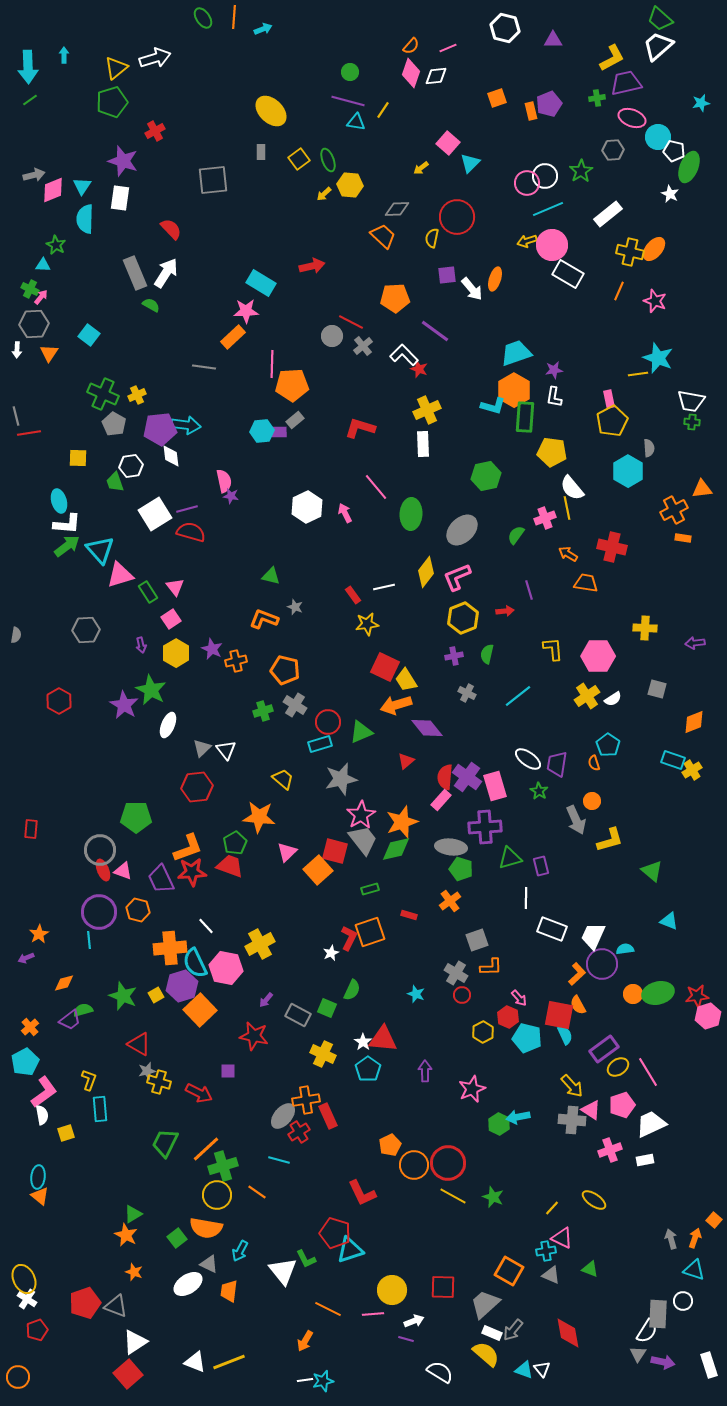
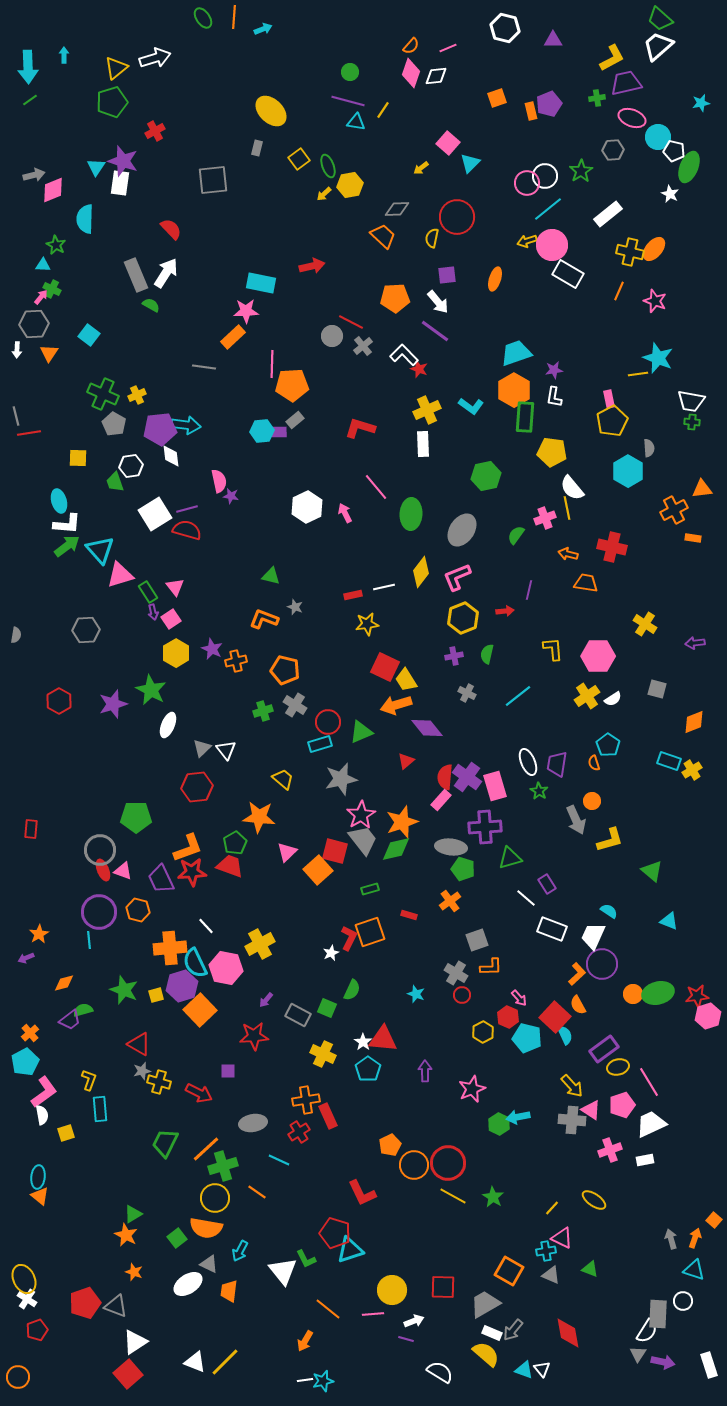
gray rectangle at (261, 152): moved 4 px left, 4 px up; rotated 14 degrees clockwise
green ellipse at (328, 160): moved 6 px down
yellow hexagon at (350, 185): rotated 15 degrees counterclockwise
cyan triangle at (82, 186): moved 14 px right, 19 px up
white rectangle at (120, 198): moved 15 px up
cyan line at (548, 209): rotated 16 degrees counterclockwise
gray rectangle at (135, 273): moved 1 px right, 2 px down
cyan rectangle at (261, 283): rotated 20 degrees counterclockwise
green cross at (30, 289): moved 22 px right
white arrow at (472, 289): moved 34 px left, 13 px down
cyan L-shape at (493, 406): moved 22 px left; rotated 20 degrees clockwise
pink semicircle at (224, 481): moved 5 px left
gray ellipse at (462, 530): rotated 12 degrees counterclockwise
red semicircle at (191, 532): moved 4 px left, 2 px up
orange rectangle at (683, 538): moved 10 px right
orange arrow at (568, 554): rotated 18 degrees counterclockwise
yellow diamond at (426, 572): moved 5 px left
purple line at (529, 590): rotated 30 degrees clockwise
red rectangle at (353, 595): rotated 66 degrees counterclockwise
yellow cross at (645, 628): moved 4 px up; rotated 30 degrees clockwise
purple arrow at (141, 645): moved 12 px right, 33 px up
purple star at (124, 705): moved 11 px left, 1 px up; rotated 24 degrees clockwise
white ellipse at (528, 759): moved 3 px down; rotated 32 degrees clockwise
cyan rectangle at (673, 760): moved 4 px left, 1 px down
purple rectangle at (541, 866): moved 6 px right, 18 px down; rotated 18 degrees counterclockwise
green pentagon at (461, 869): moved 2 px right
white line at (526, 898): rotated 50 degrees counterclockwise
cyan semicircle at (625, 949): moved 16 px left, 38 px up; rotated 42 degrees clockwise
yellow square at (156, 995): rotated 14 degrees clockwise
green star at (123, 996): moved 1 px right, 6 px up
red square at (559, 1015): moved 4 px left, 2 px down; rotated 32 degrees clockwise
orange cross at (30, 1027): moved 6 px down
red star at (254, 1036): rotated 16 degrees counterclockwise
yellow ellipse at (618, 1067): rotated 20 degrees clockwise
gray star at (147, 1071): moved 5 px left
pink line at (648, 1072): moved 1 px right, 10 px down
gray ellipse at (283, 1116): moved 30 px left, 7 px down; rotated 40 degrees clockwise
cyan line at (279, 1160): rotated 10 degrees clockwise
yellow circle at (217, 1195): moved 2 px left, 3 px down
green star at (493, 1197): rotated 10 degrees clockwise
gray trapezoid at (485, 1304): rotated 12 degrees clockwise
orange line at (328, 1309): rotated 12 degrees clockwise
yellow line at (229, 1362): moved 4 px left; rotated 24 degrees counterclockwise
